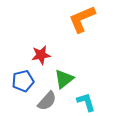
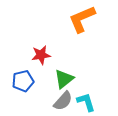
gray semicircle: moved 16 px right
